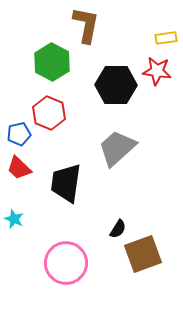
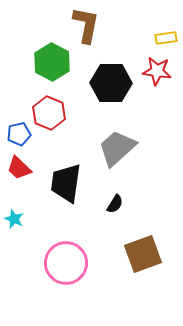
black hexagon: moved 5 px left, 2 px up
black semicircle: moved 3 px left, 25 px up
